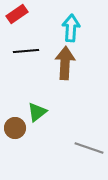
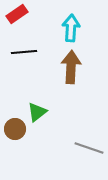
black line: moved 2 px left, 1 px down
brown arrow: moved 6 px right, 4 px down
brown circle: moved 1 px down
